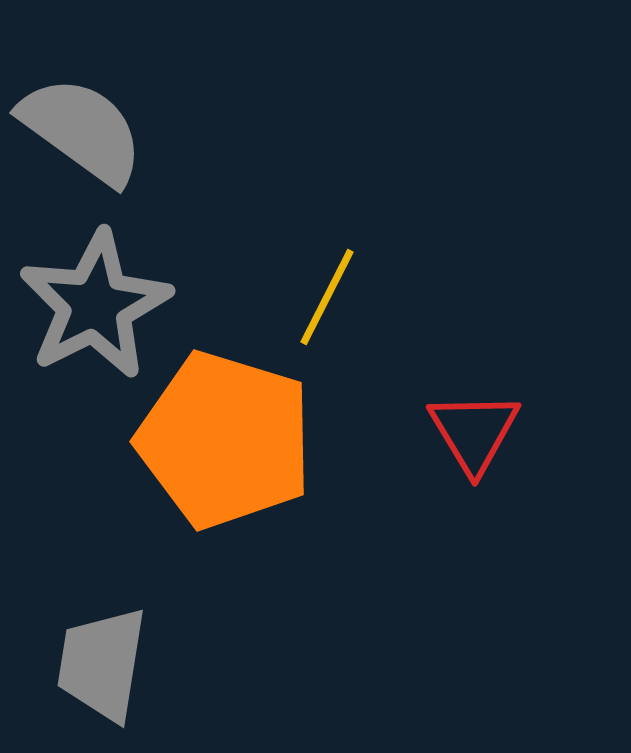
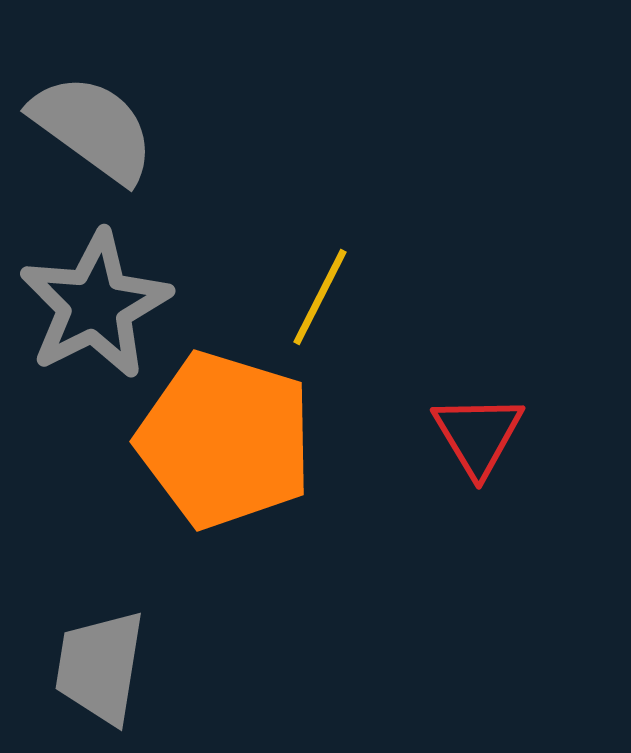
gray semicircle: moved 11 px right, 2 px up
yellow line: moved 7 px left
red triangle: moved 4 px right, 3 px down
gray trapezoid: moved 2 px left, 3 px down
